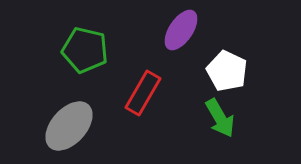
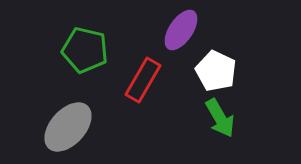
white pentagon: moved 11 px left
red rectangle: moved 13 px up
gray ellipse: moved 1 px left, 1 px down
